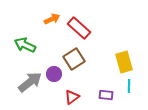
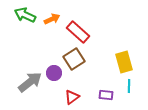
red rectangle: moved 1 px left, 4 px down
green arrow: moved 30 px up
purple circle: moved 1 px up
